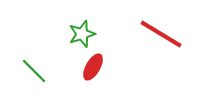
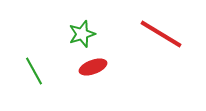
red ellipse: rotated 40 degrees clockwise
green line: rotated 16 degrees clockwise
